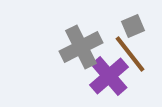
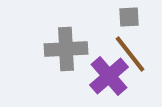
gray square: moved 4 px left, 9 px up; rotated 20 degrees clockwise
gray cross: moved 15 px left, 2 px down; rotated 24 degrees clockwise
